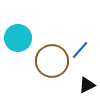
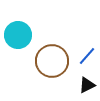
cyan circle: moved 3 px up
blue line: moved 7 px right, 6 px down
